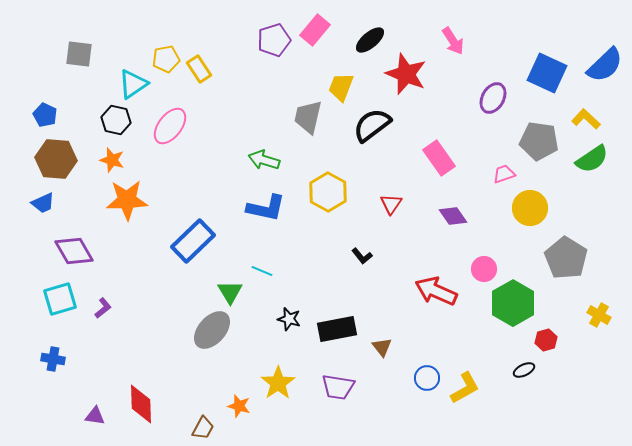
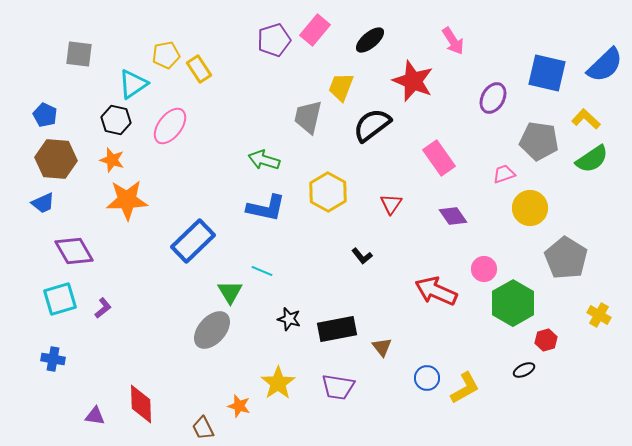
yellow pentagon at (166, 59): moved 4 px up
blue square at (547, 73): rotated 12 degrees counterclockwise
red star at (406, 74): moved 7 px right, 7 px down
brown trapezoid at (203, 428): rotated 125 degrees clockwise
